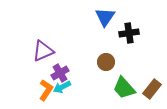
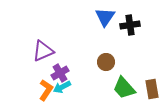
black cross: moved 1 px right, 8 px up
brown rectangle: rotated 48 degrees counterclockwise
